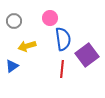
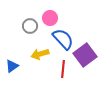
gray circle: moved 16 px right, 5 px down
blue semicircle: rotated 35 degrees counterclockwise
yellow arrow: moved 13 px right, 8 px down
purple square: moved 2 px left
red line: moved 1 px right
